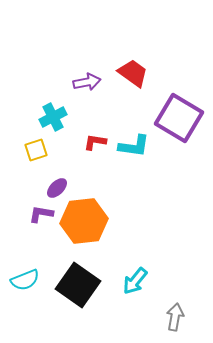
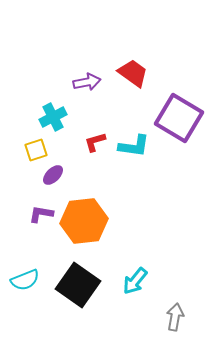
red L-shape: rotated 25 degrees counterclockwise
purple ellipse: moved 4 px left, 13 px up
